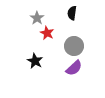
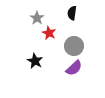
red star: moved 2 px right
